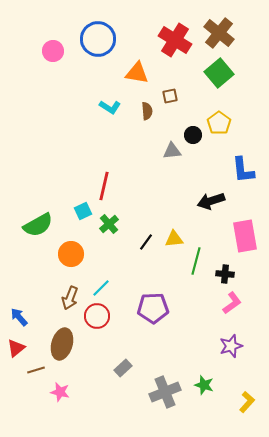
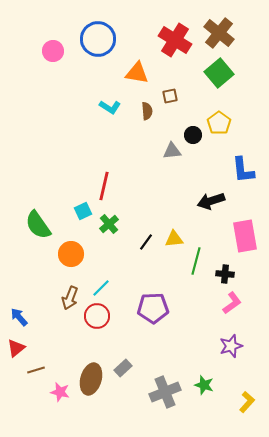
green semicircle: rotated 84 degrees clockwise
brown ellipse: moved 29 px right, 35 px down
